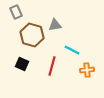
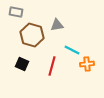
gray rectangle: rotated 56 degrees counterclockwise
gray triangle: moved 2 px right
orange cross: moved 6 px up
